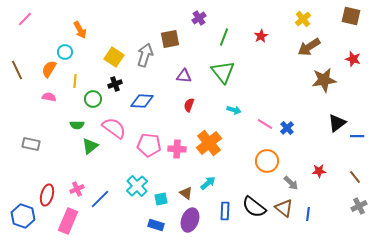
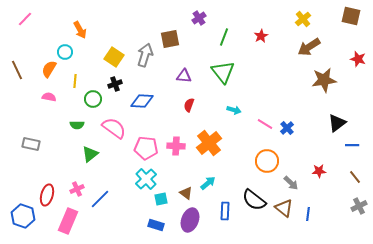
red star at (353, 59): moved 5 px right
blue line at (357, 136): moved 5 px left, 9 px down
pink pentagon at (149, 145): moved 3 px left, 3 px down
green triangle at (90, 146): moved 8 px down
pink cross at (177, 149): moved 1 px left, 3 px up
cyan cross at (137, 186): moved 9 px right, 7 px up
black semicircle at (254, 207): moved 7 px up
